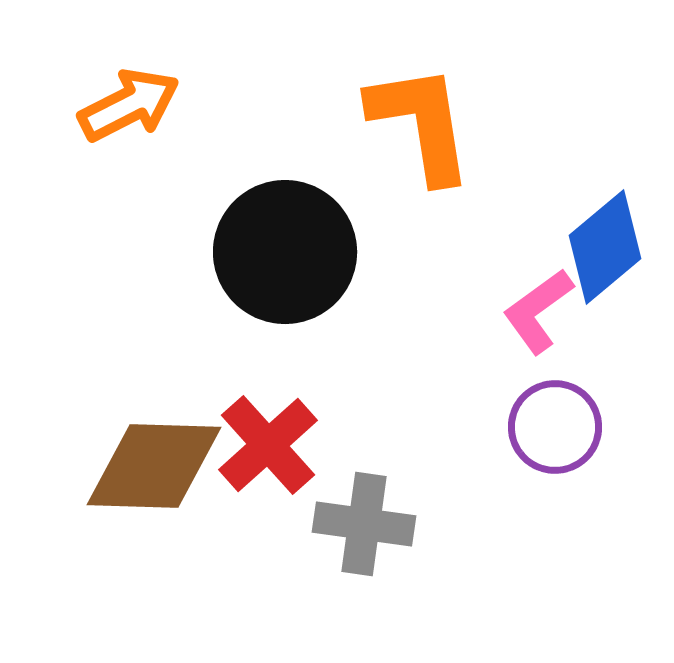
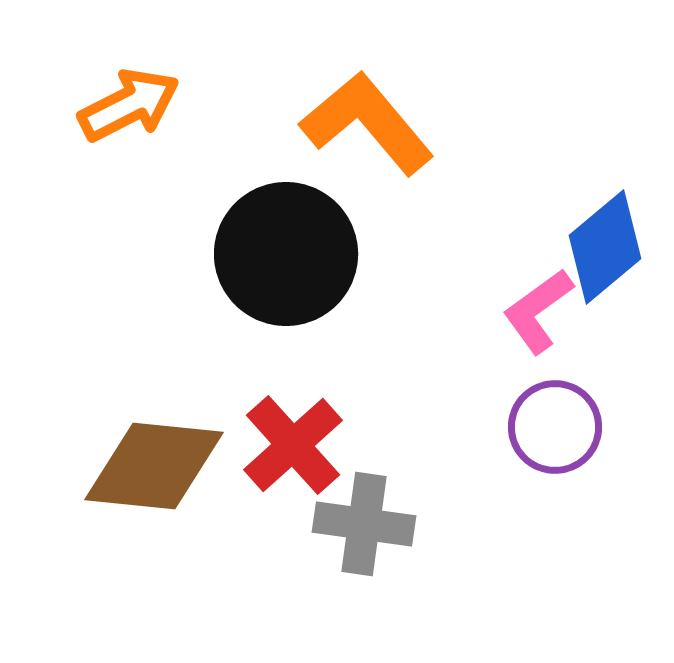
orange L-shape: moved 54 px left; rotated 31 degrees counterclockwise
black circle: moved 1 px right, 2 px down
red cross: moved 25 px right
brown diamond: rotated 4 degrees clockwise
